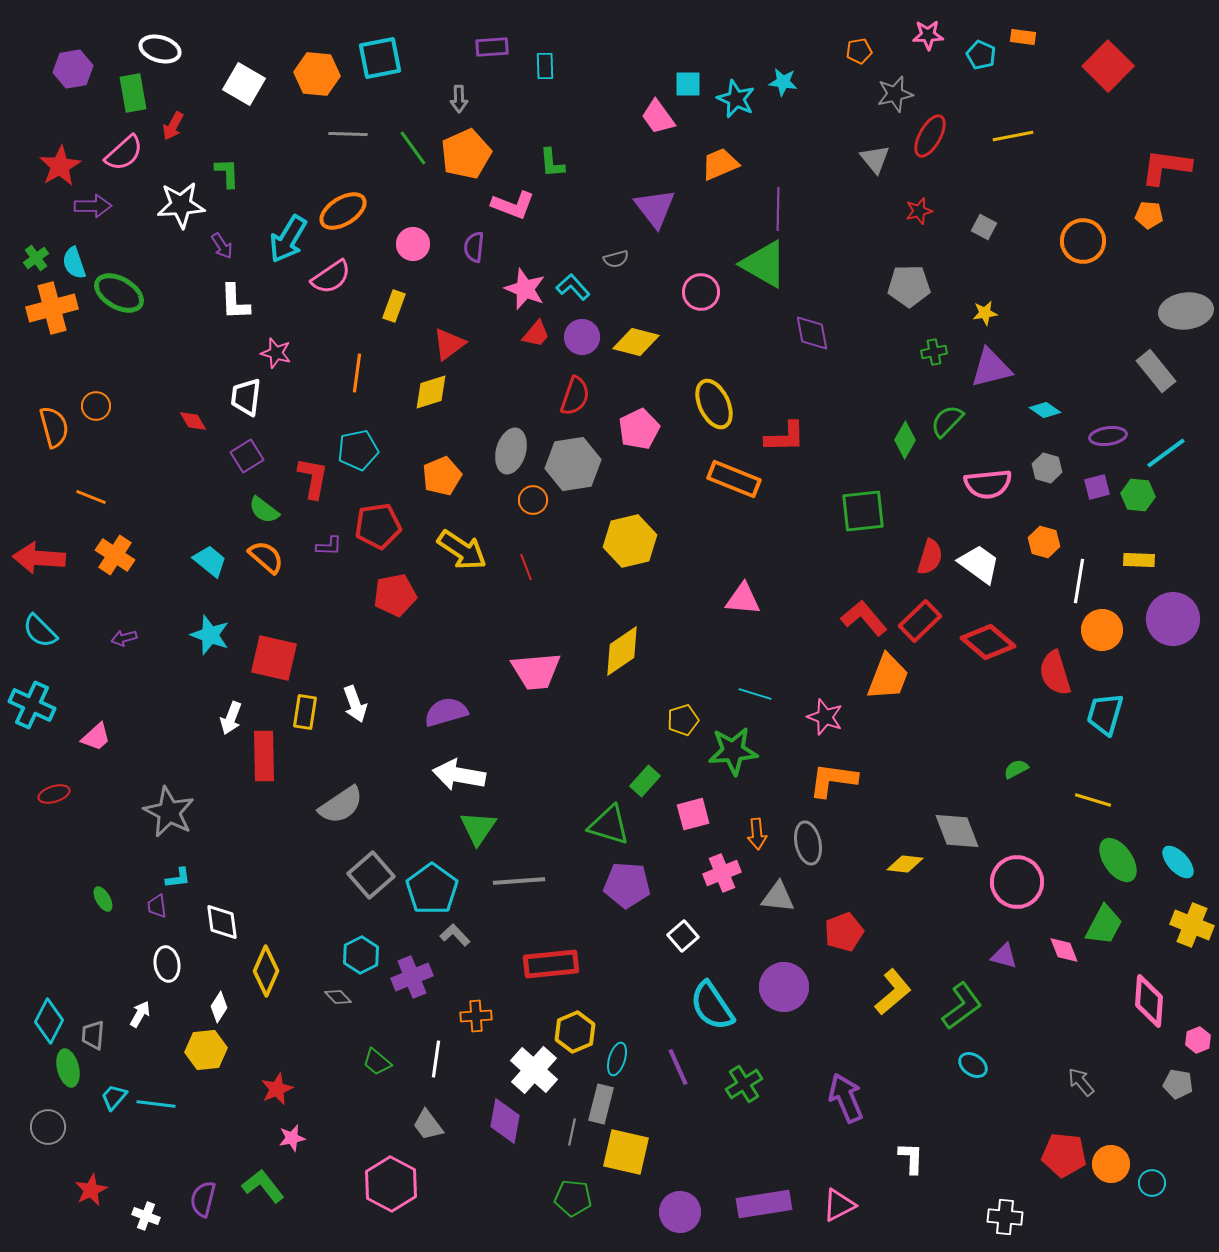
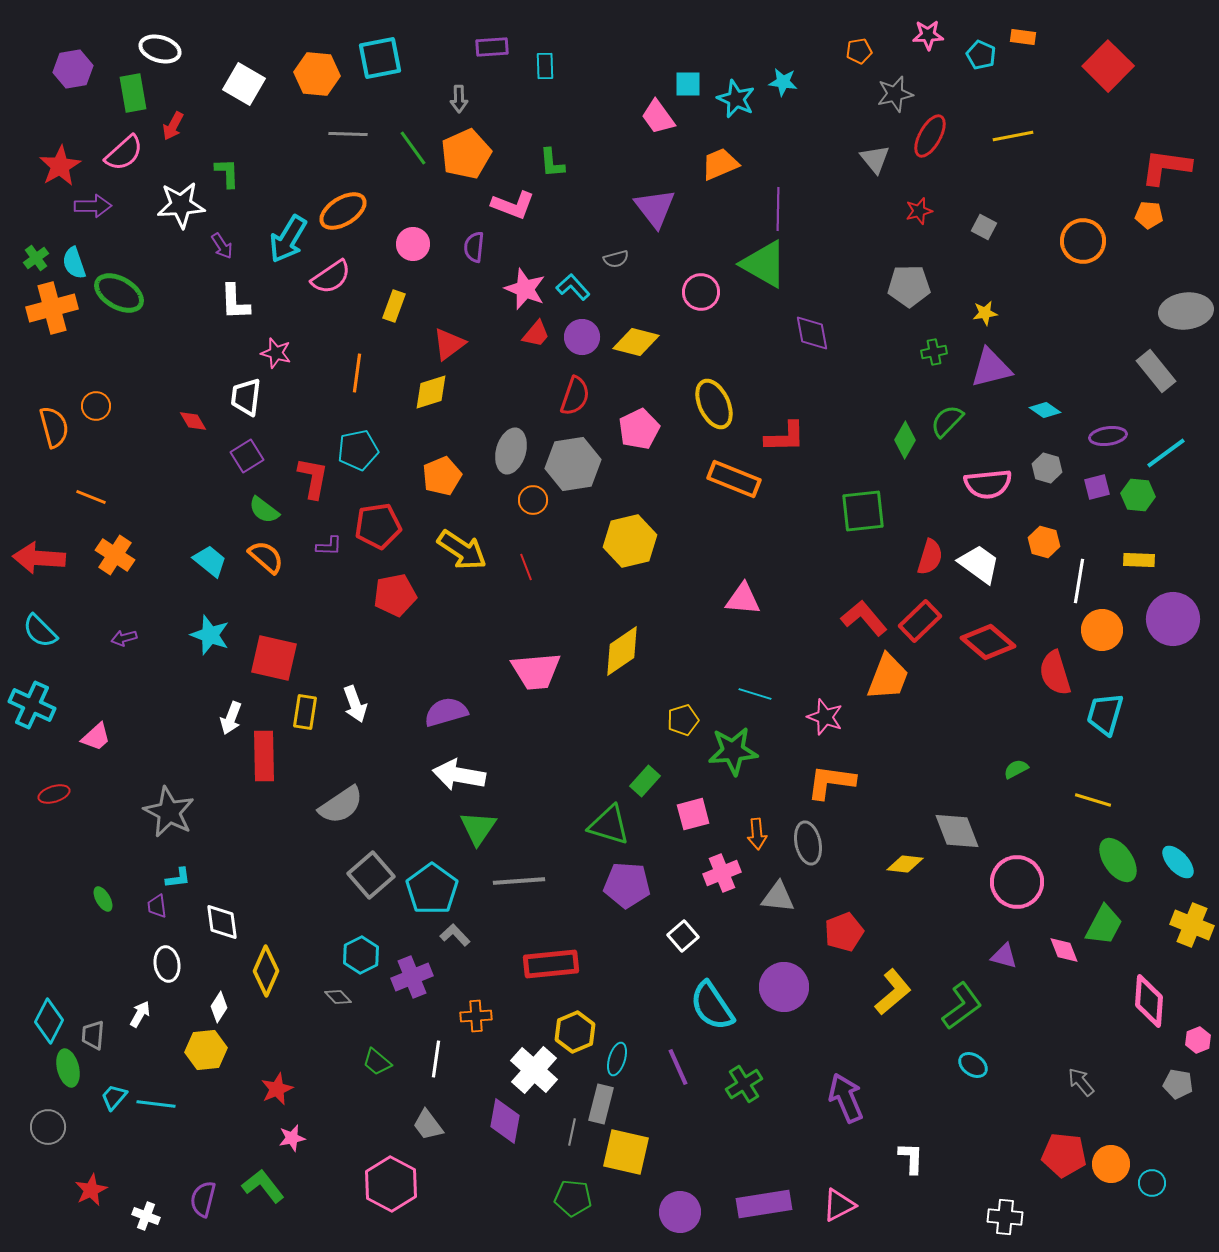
orange L-shape at (833, 780): moved 2 px left, 2 px down
